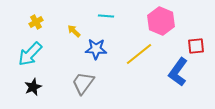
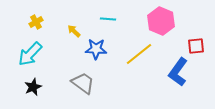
cyan line: moved 2 px right, 3 px down
gray trapezoid: rotated 90 degrees clockwise
